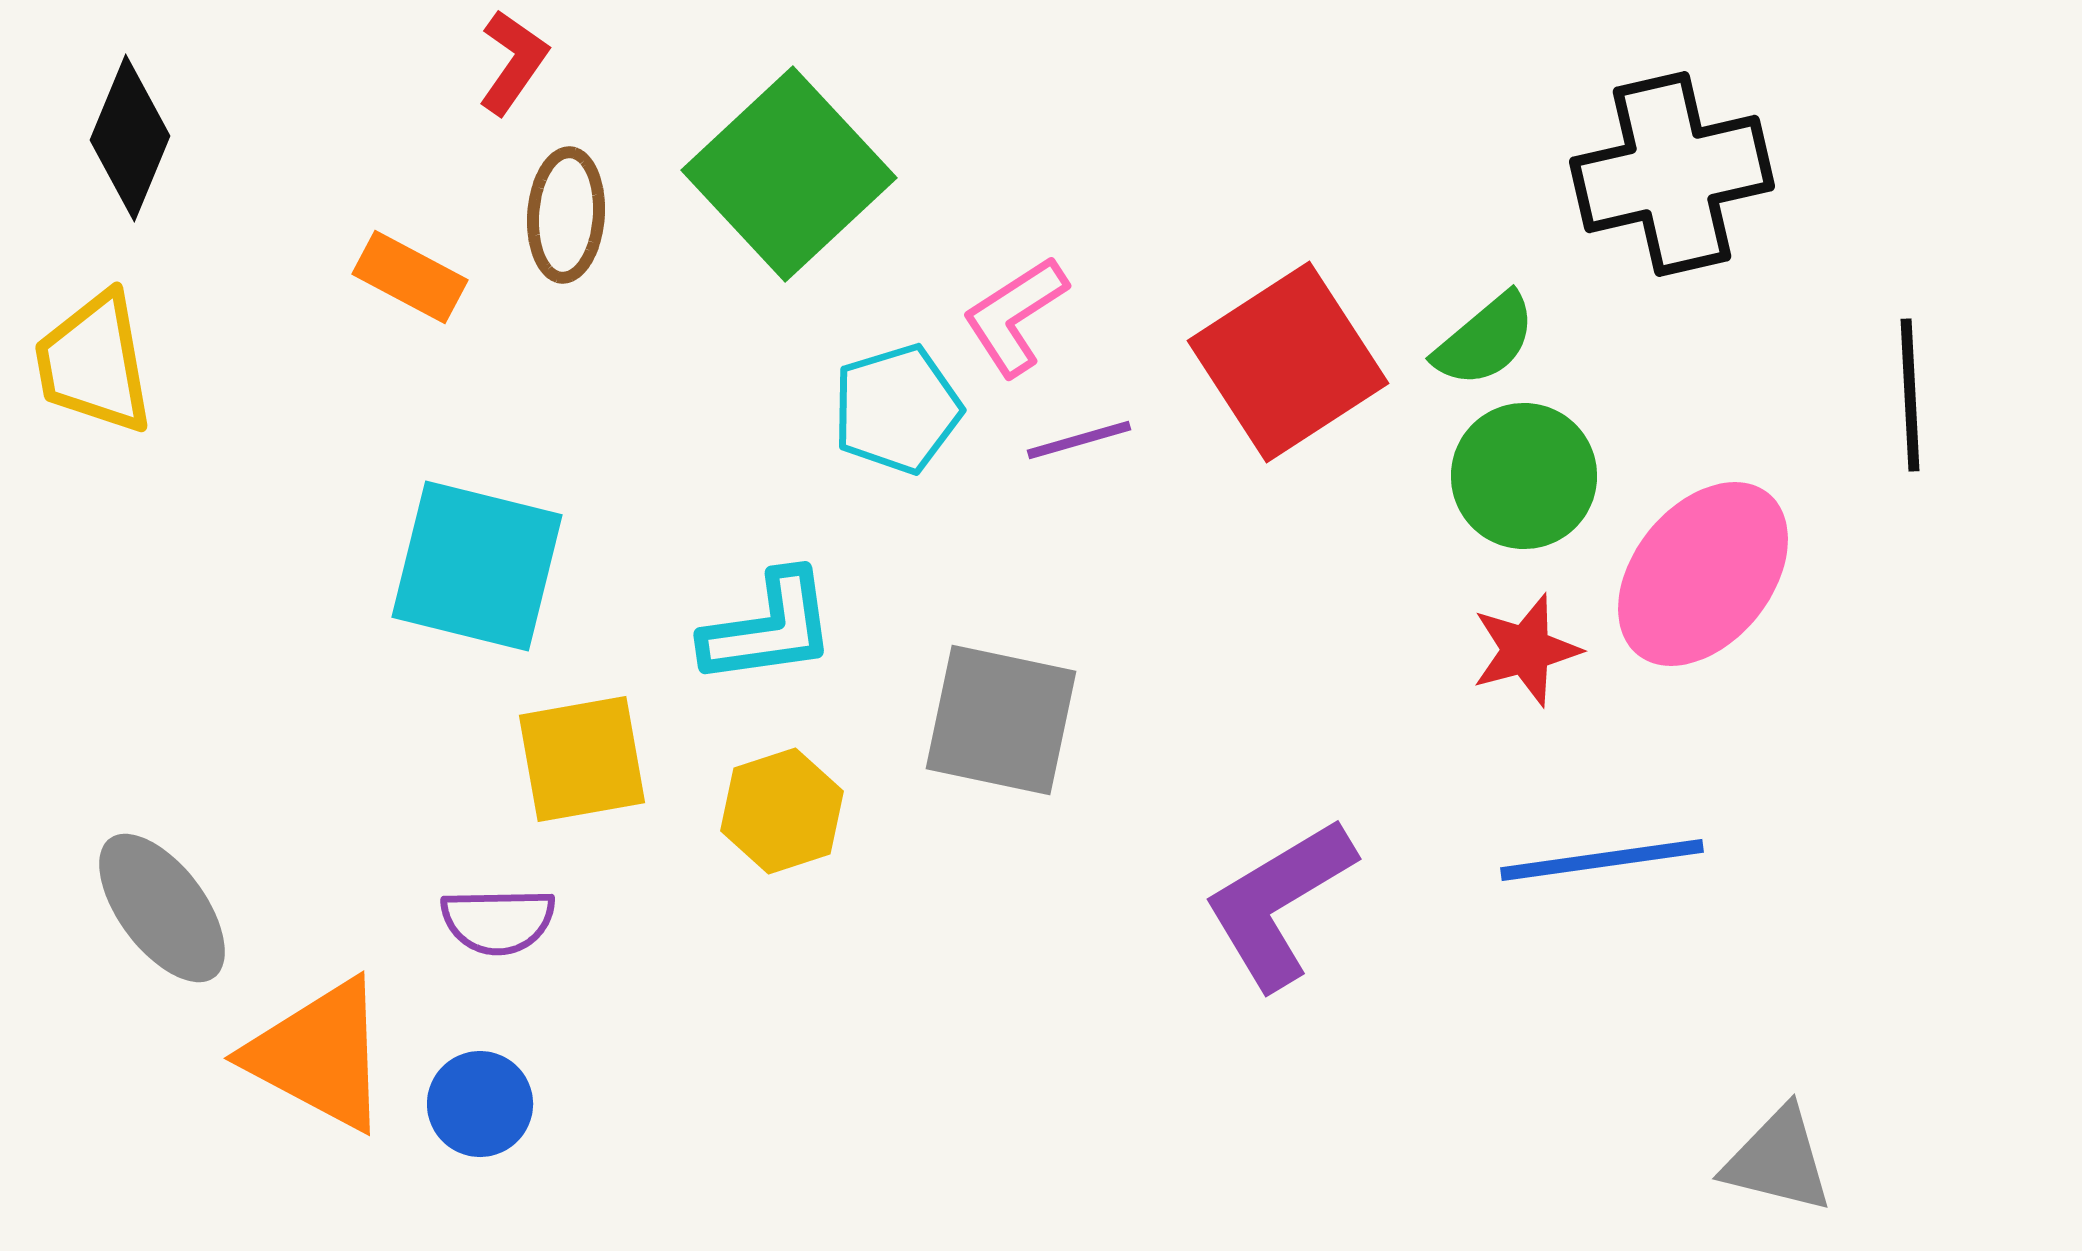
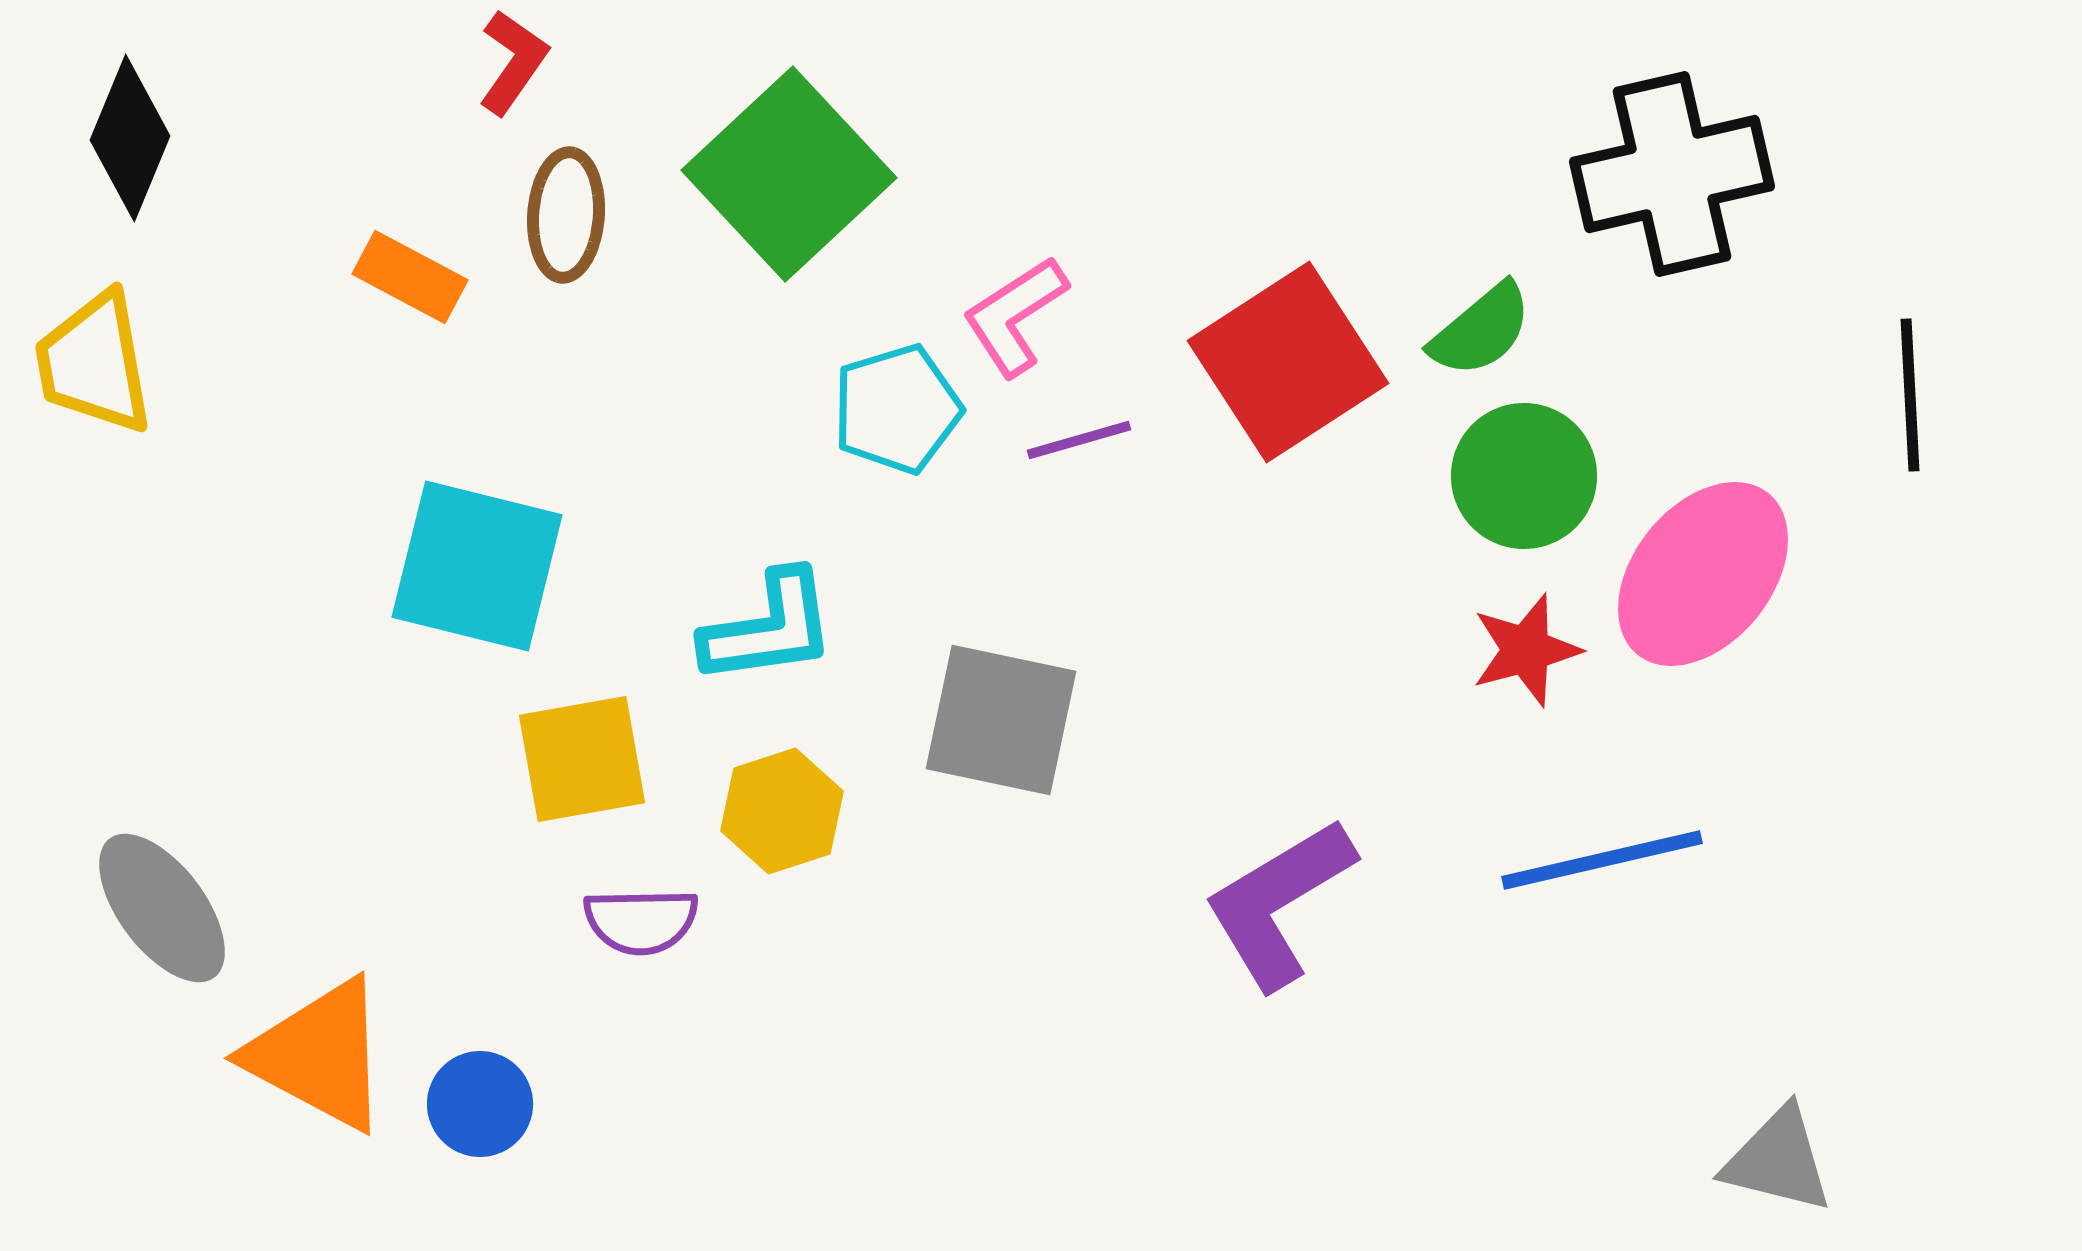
green semicircle: moved 4 px left, 10 px up
blue line: rotated 5 degrees counterclockwise
purple semicircle: moved 143 px right
